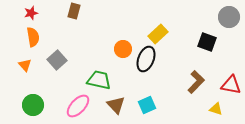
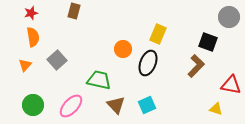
yellow rectangle: rotated 24 degrees counterclockwise
black square: moved 1 px right
black ellipse: moved 2 px right, 4 px down
orange triangle: rotated 24 degrees clockwise
brown L-shape: moved 16 px up
pink ellipse: moved 7 px left
